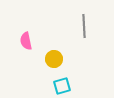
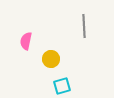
pink semicircle: rotated 24 degrees clockwise
yellow circle: moved 3 px left
